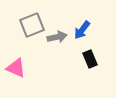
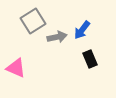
gray square: moved 1 px right, 4 px up; rotated 10 degrees counterclockwise
